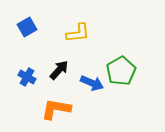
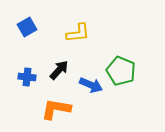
green pentagon: rotated 20 degrees counterclockwise
blue cross: rotated 24 degrees counterclockwise
blue arrow: moved 1 px left, 2 px down
